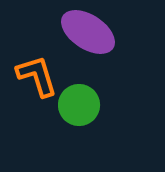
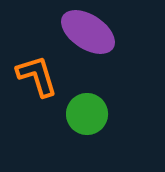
green circle: moved 8 px right, 9 px down
